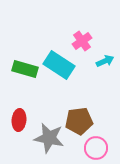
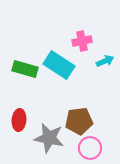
pink cross: rotated 24 degrees clockwise
pink circle: moved 6 px left
